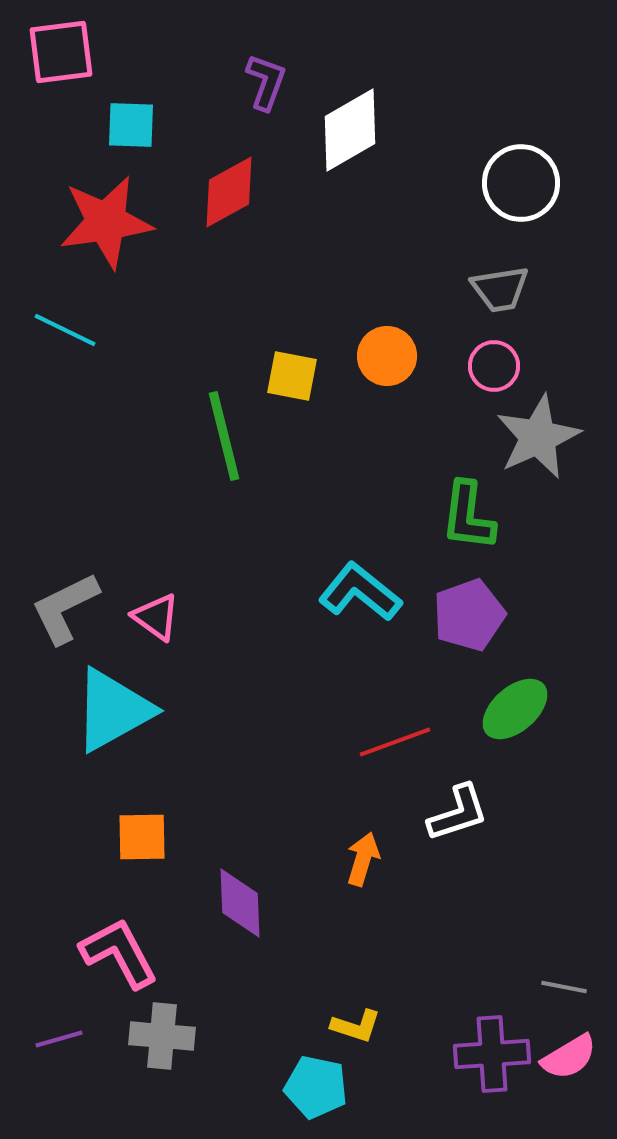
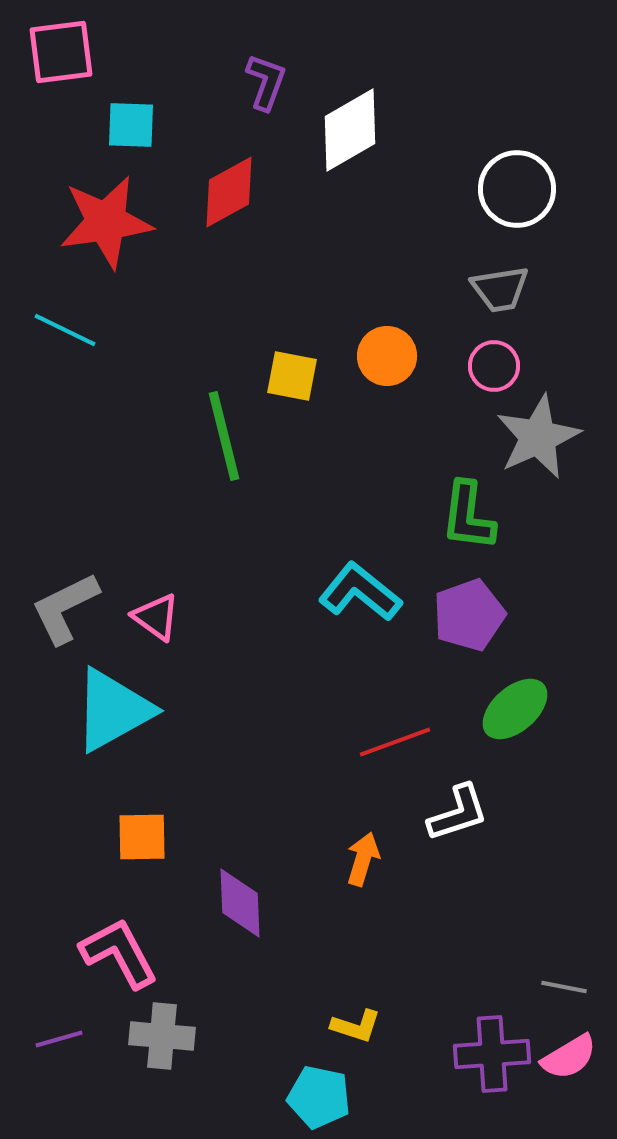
white circle: moved 4 px left, 6 px down
cyan pentagon: moved 3 px right, 10 px down
